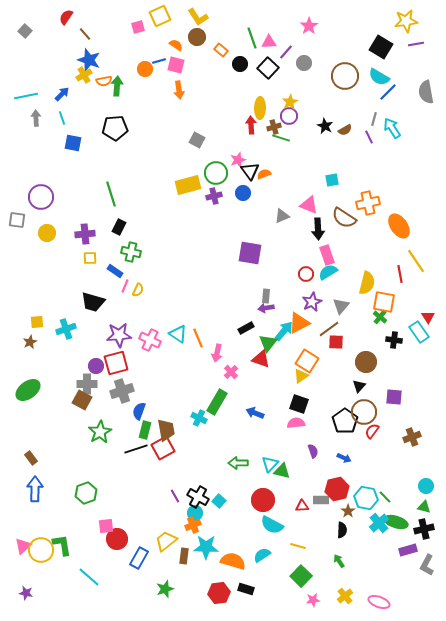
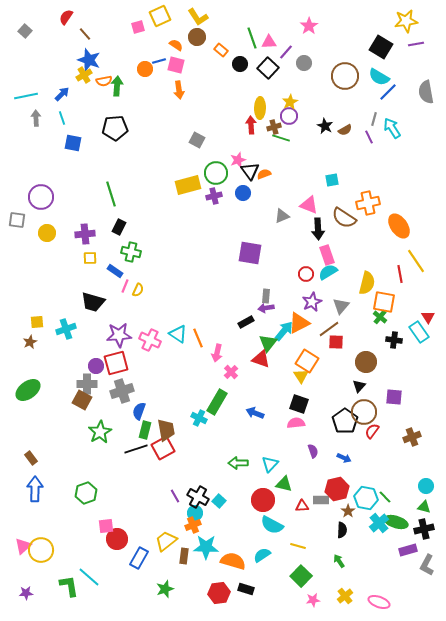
black rectangle at (246, 328): moved 6 px up
yellow triangle at (301, 376): rotated 28 degrees counterclockwise
green triangle at (282, 471): moved 2 px right, 13 px down
green L-shape at (62, 545): moved 7 px right, 41 px down
purple star at (26, 593): rotated 16 degrees counterclockwise
